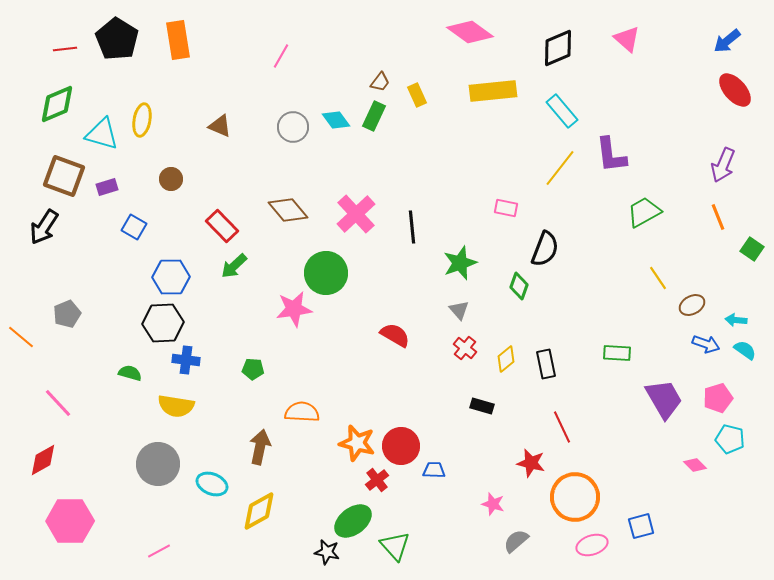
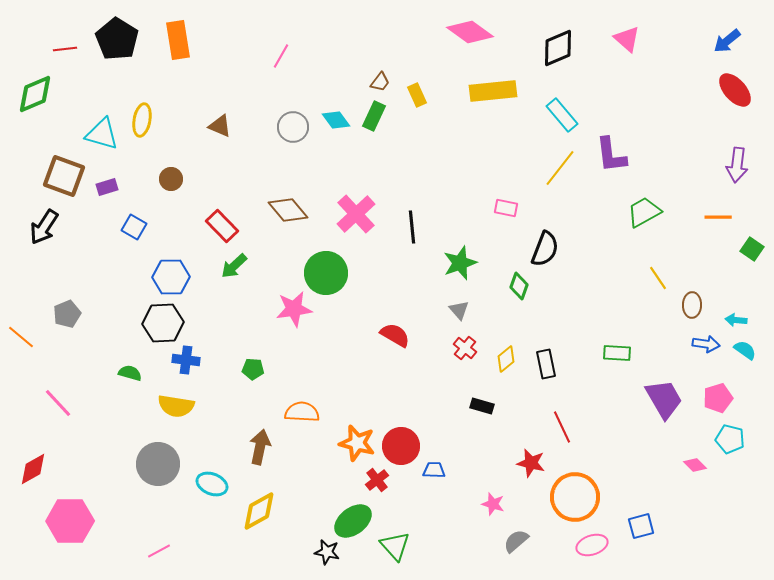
green diamond at (57, 104): moved 22 px left, 10 px up
cyan rectangle at (562, 111): moved 4 px down
purple arrow at (723, 165): moved 14 px right; rotated 16 degrees counterclockwise
orange line at (718, 217): rotated 68 degrees counterclockwise
brown ellipse at (692, 305): rotated 60 degrees counterclockwise
blue arrow at (706, 344): rotated 12 degrees counterclockwise
red diamond at (43, 460): moved 10 px left, 9 px down
